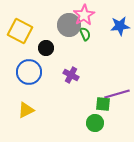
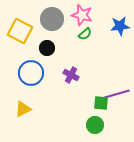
pink star: moved 2 px left; rotated 25 degrees counterclockwise
gray circle: moved 17 px left, 6 px up
green semicircle: rotated 72 degrees clockwise
black circle: moved 1 px right
blue circle: moved 2 px right, 1 px down
green square: moved 2 px left, 1 px up
yellow triangle: moved 3 px left, 1 px up
green circle: moved 2 px down
